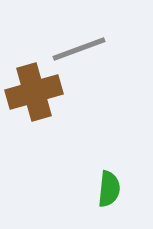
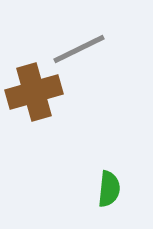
gray line: rotated 6 degrees counterclockwise
